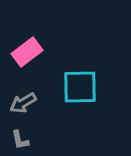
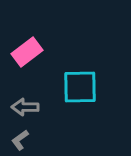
gray arrow: moved 2 px right, 4 px down; rotated 32 degrees clockwise
gray L-shape: rotated 65 degrees clockwise
